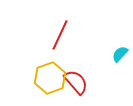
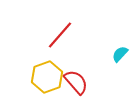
red line: rotated 16 degrees clockwise
yellow hexagon: moved 3 px left, 1 px up
